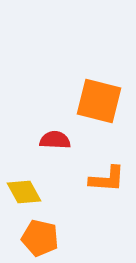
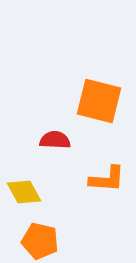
orange pentagon: moved 3 px down
